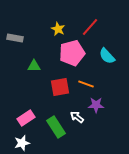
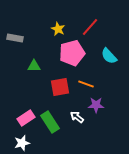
cyan semicircle: moved 2 px right
green rectangle: moved 6 px left, 5 px up
